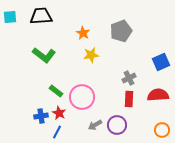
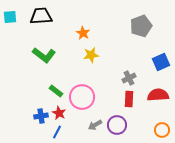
gray pentagon: moved 20 px right, 5 px up
